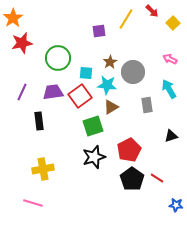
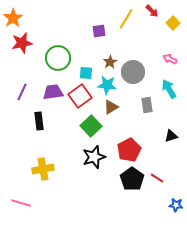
green square: moved 2 px left; rotated 25 degrees counterclockwise
pink line: moved 12 px left
